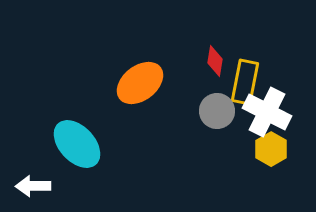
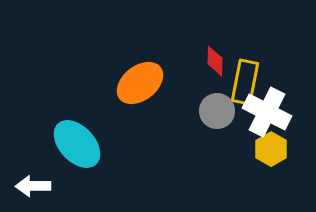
red diamond: rotated 8 degrees counterclockwise
